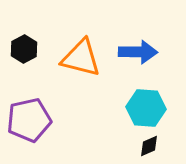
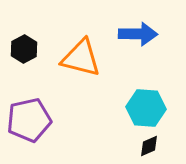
blue arrow: moved 18 px up
